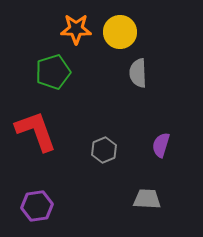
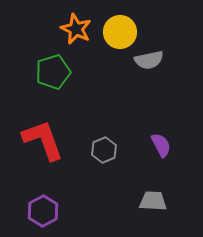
orange star: rotated 24 degrees clockwise
gray semicircle: moved 11 px right, 13 px up; rotated 100 degrees counterclockwise
red L-shape: moved 7 px right, 9 px down
purple semicircle: rotated 135 degrees clockwise
gray trapezoid: moved 6 px right, 2 px down
purple hexagon: moved 6 px right, 5 px down; rotated 20 degrees counterclockwise
